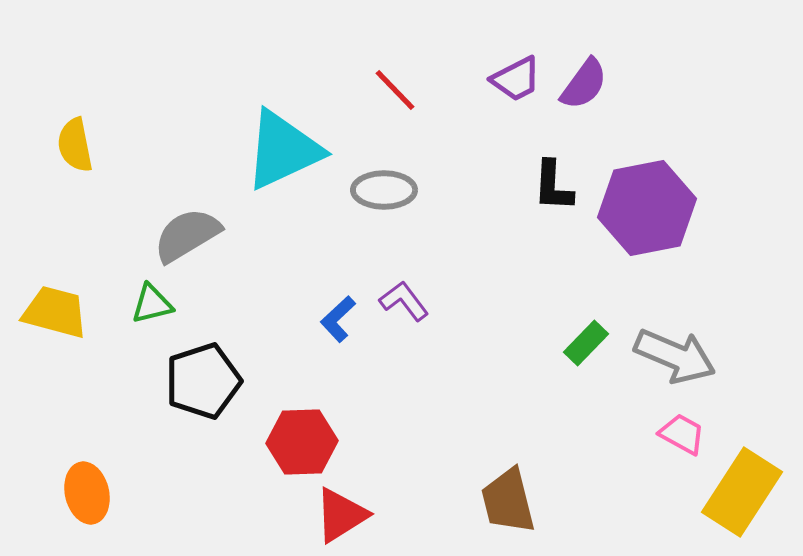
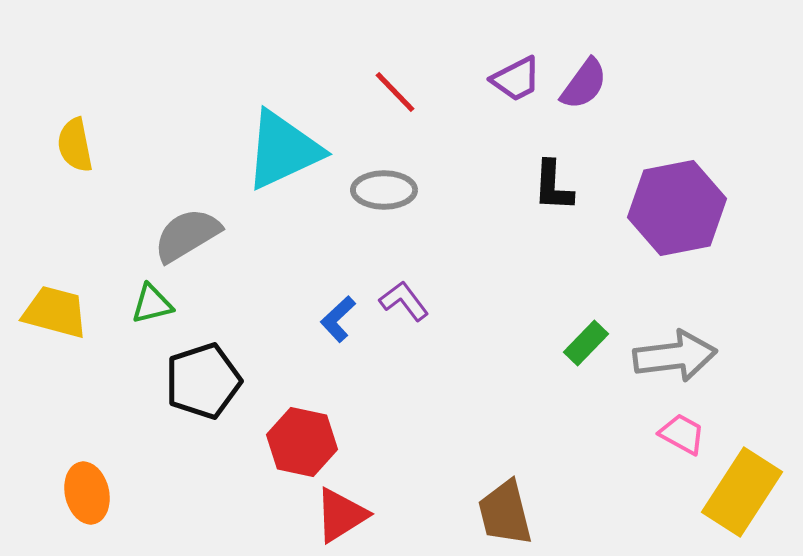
red line: moved 2 px down
purple hexagon: moved 30 px right
gray arrow: rotated 30 degrees counterclockwise
red hexagon: rotated 14 degrees clockwise
brown trapezoid: moved 3 px left, 12 px down
